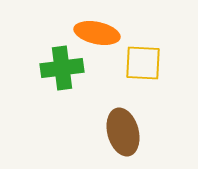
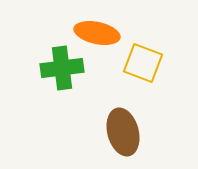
yellow square: rotated 18 degrees clockwise
